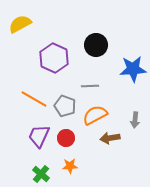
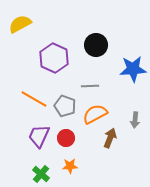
orange semicircle: moved 1 px up
brown arrow: rotated 120 degrees clockwise
